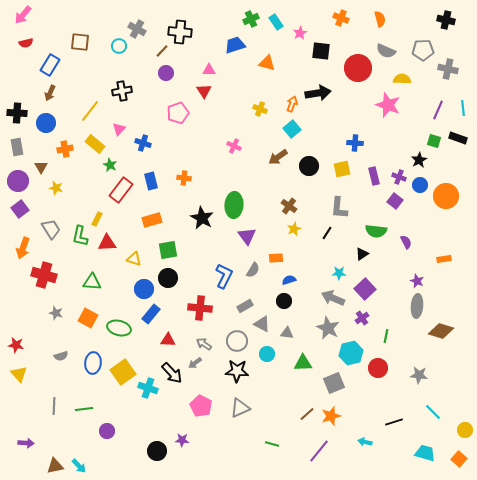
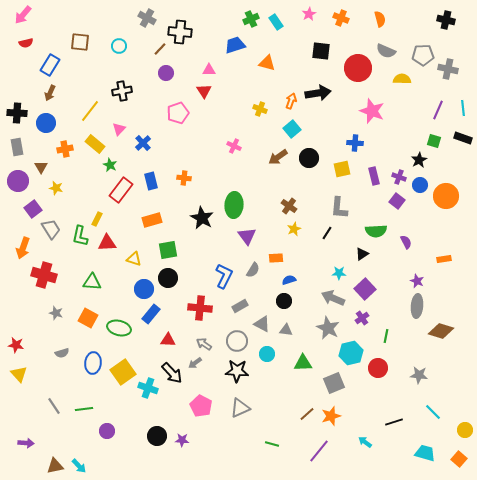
gray cross at (137, 29): moved 10 px right, 11 px up
pink star at (300, 33): moved 9 px right, 19 px up
gray pentagon at (423, 50): moved 5 px down
brown line at (162, 51): moved 2 px left, 2 px up
orange arrow at (292, 104): moved 1 px left, 3 px up
pink star at (388, 105): moved 16 px left, 6 px down
black rectangle at (458, 138): moved 5 px right
blue cross at (143, 143): rotated 28 degrees clockwise
black circle at (309, 166): moved 8 px up
purple square at (395, 201): moved 2 px right
purple square at (20, 209): moved 13 px right
green semicircle at (376, 231): rotated 10 degrees counterclockwise
gray rectangle at (245, 306): moved 5 px left
gray triangle at (287, 333): moved 1 px left, 3 px up
gray semicircle at (61, 356): moved 1 px right, 3 px up
gray line at (54, 406): rotated 36 degrees counterclockwise
cyan arrow at (365, 442): rotated 24 degrees clockwise
black circle at (157, 451): moved 15 px up
